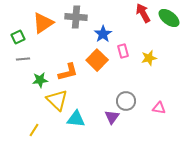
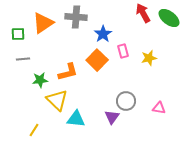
green square: moved 3 px up; rotated 24 degrees clockwise
